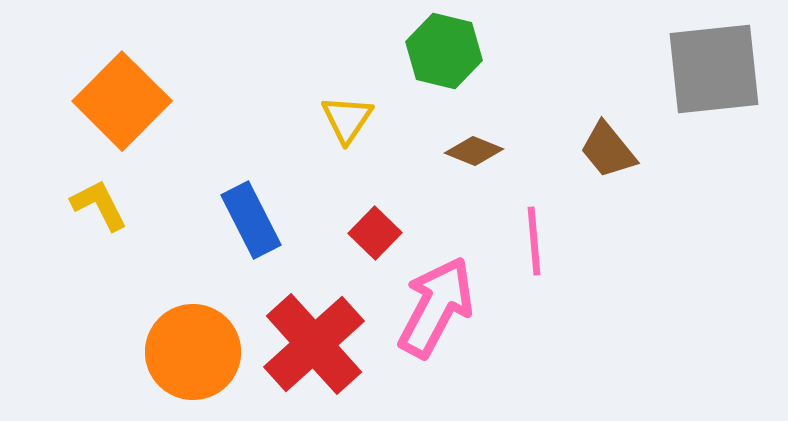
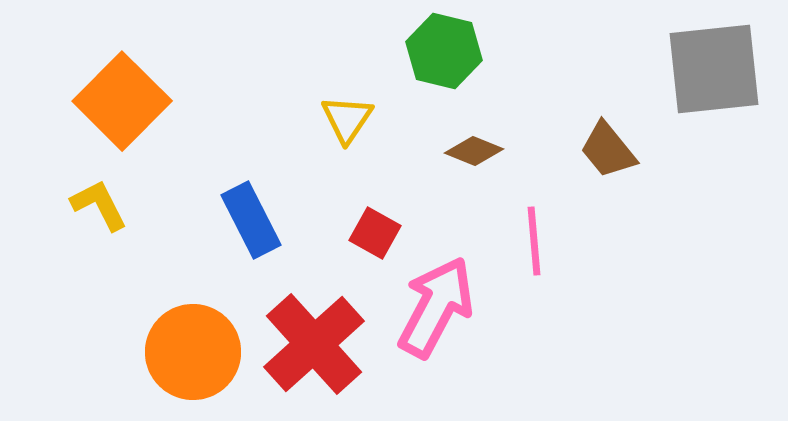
red square: rotated 15 degrees counterclockwise
